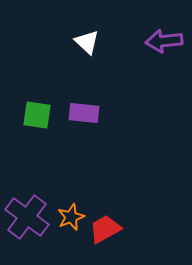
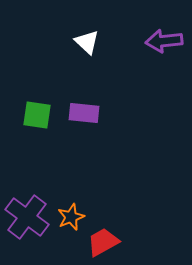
red trapezoid: moved 2 px left, 13 px down
